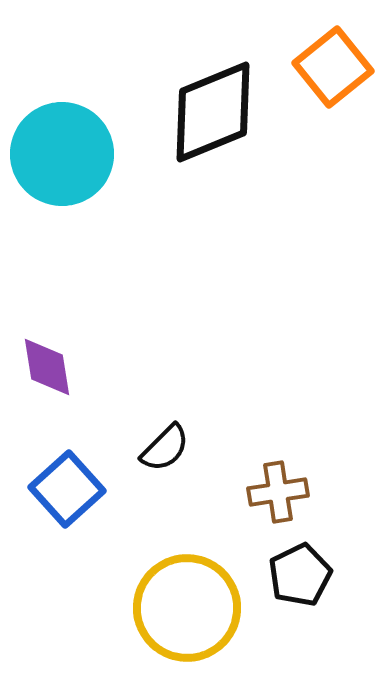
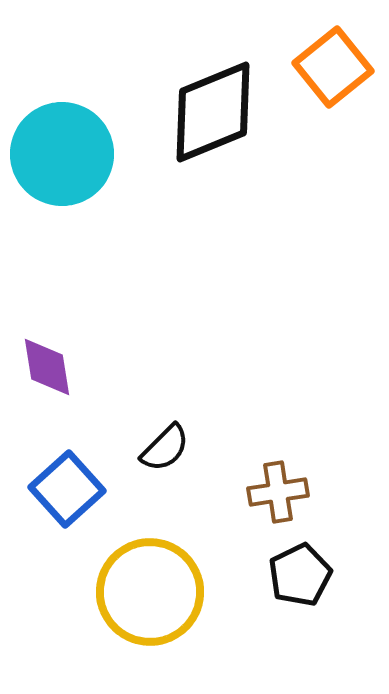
yellow circle: moved 37 px left, 16 px up
